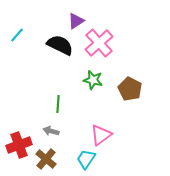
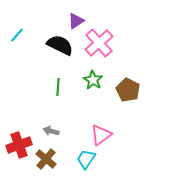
green star: rotated 18 degrees clockwise
brown pentagon: moved 2 px left, 1 px down
green line: moved 17 px up
